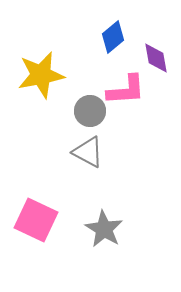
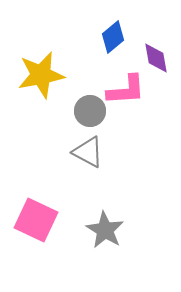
gray star: moved 1 px right, 1 px down
